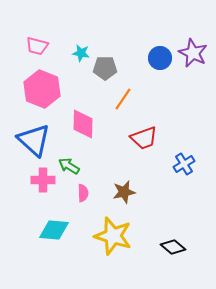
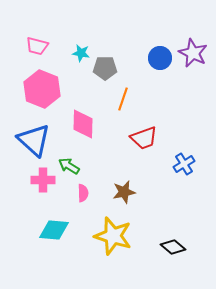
orange line: rotated 15 degrees counterclockwise
